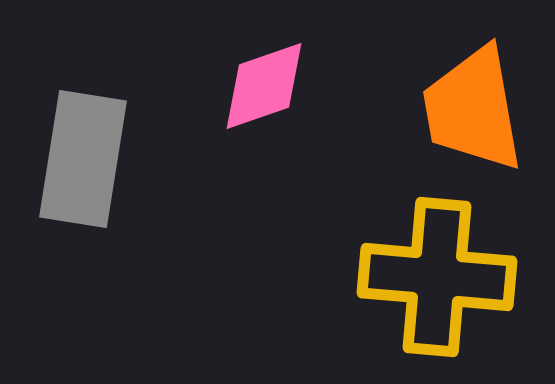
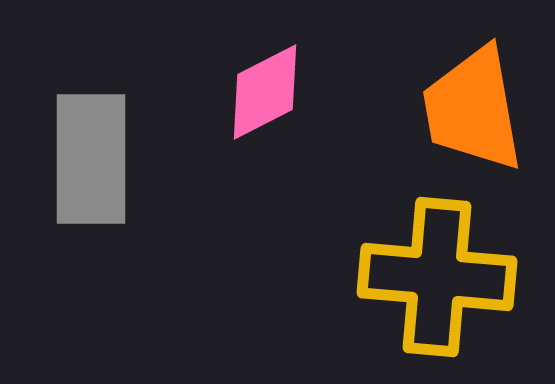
pink diamond: moved 1 px right, 6 px down; rotated 8 degrees counterclockwise
gray rectangle: moved 8 px right; rotated 9 degrees counterclockwise
